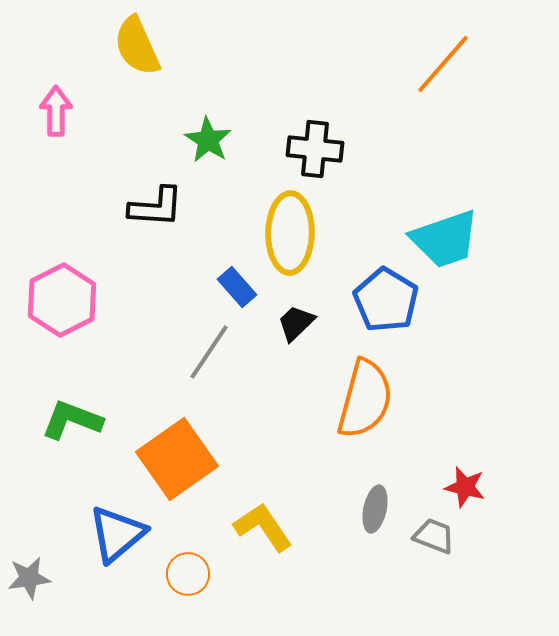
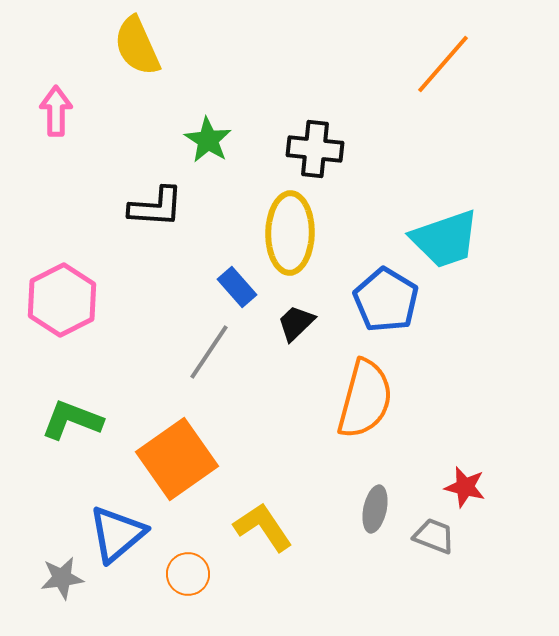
gray star: moved 33 px right
